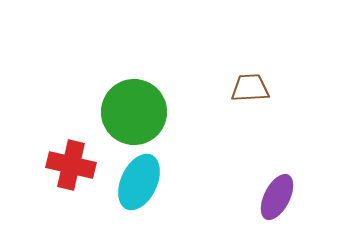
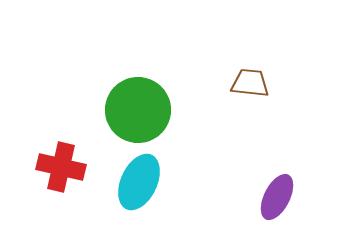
brown trapezoid: moved 5 px up; rotated 9 degrees clockwise
green circle: moved 4 px right, 2 px up
red cross: moved 10 px left, 2 px down
